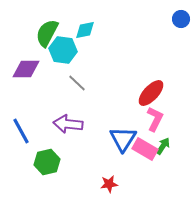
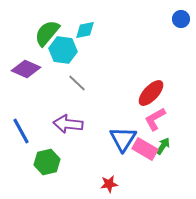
green semicircle: rotated 12 degrees clockwise
purple diamond: rotated 24 degrees clockwise
pink L-shape: rotated 145 degrees counterclockwise
